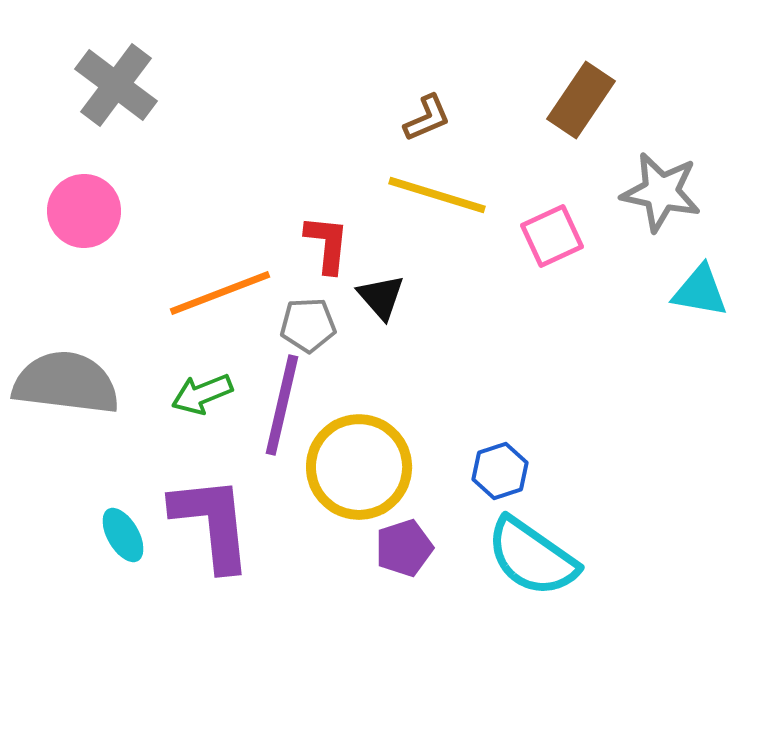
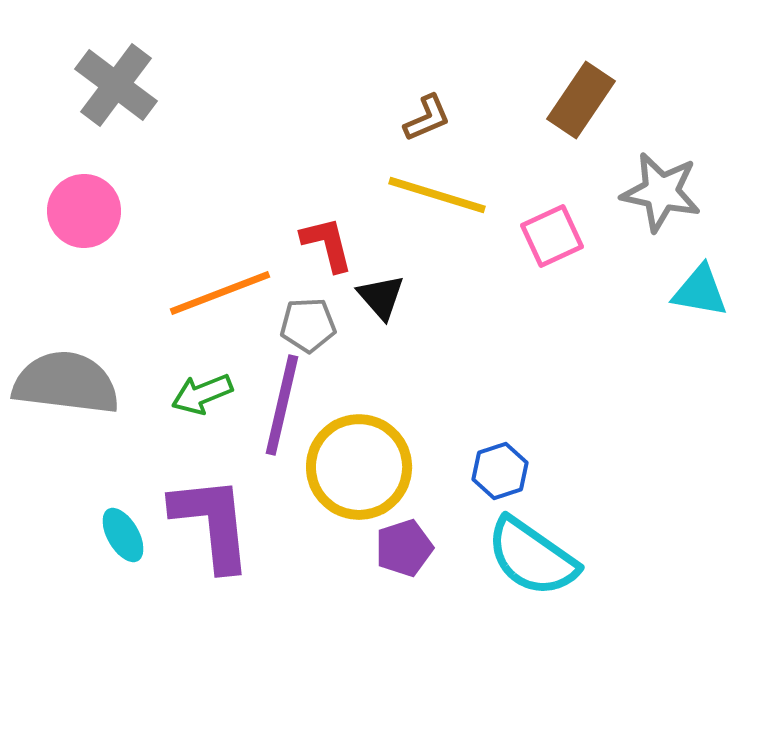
red L-shape: rotated 20 degrees counterclockwise
